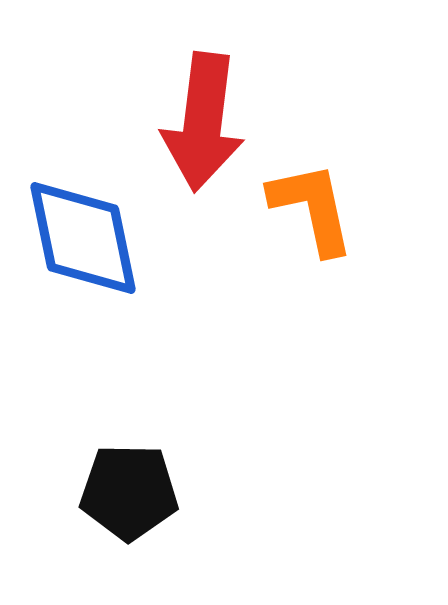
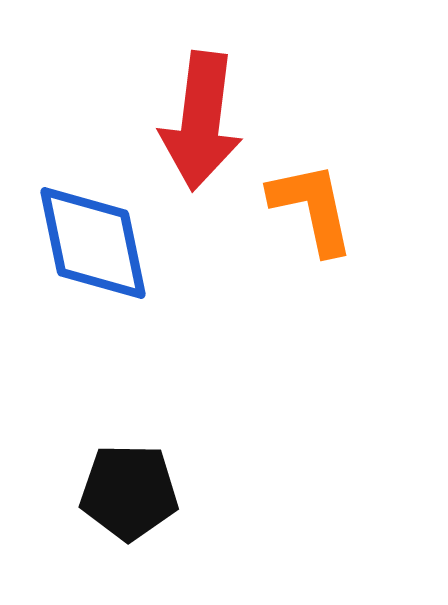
red arrow: moved 2 px left, 1 px up
blue diamond: moved 10 px right, 5 px down
